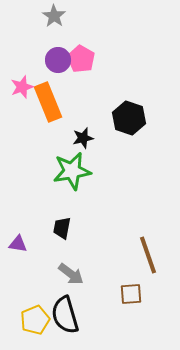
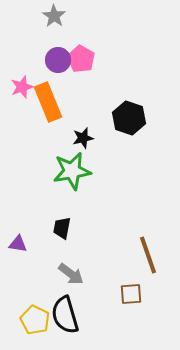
yellow pentagon: rotated 24 degrees counterclockwise
